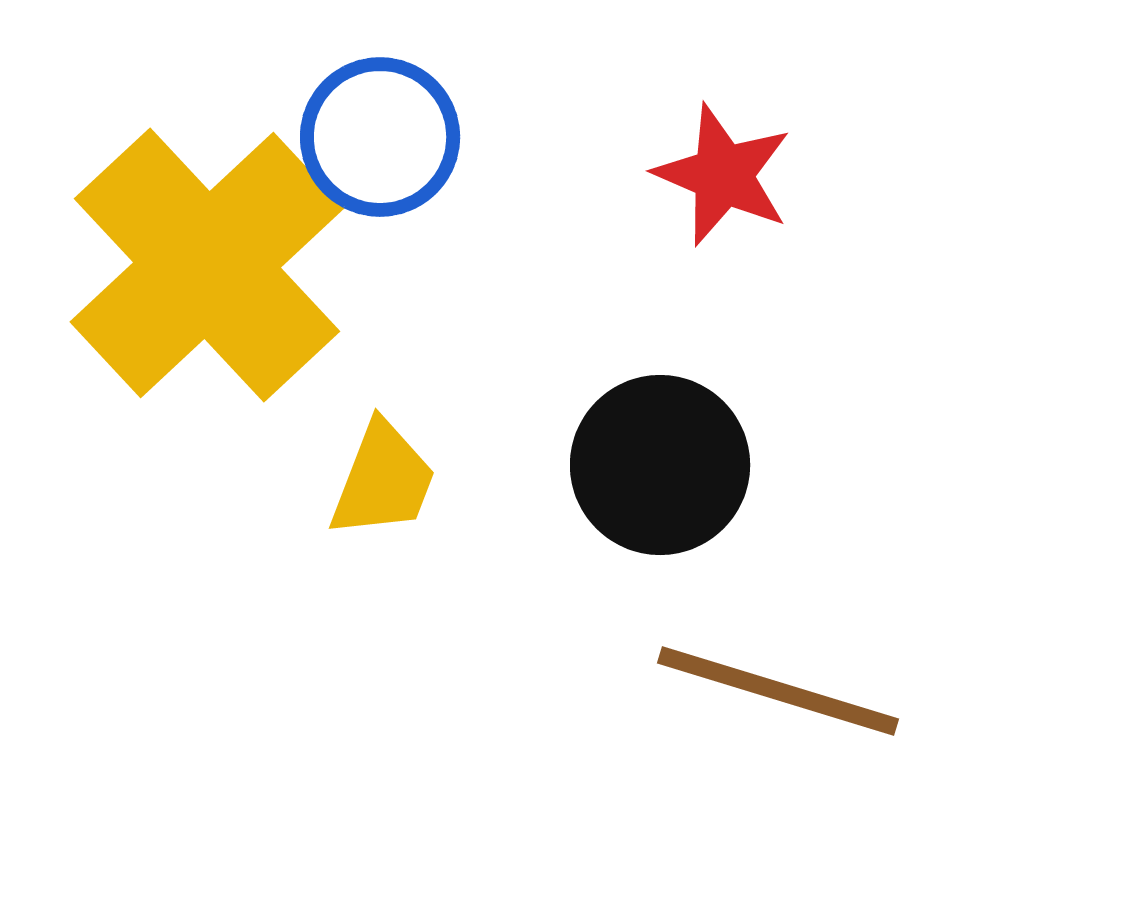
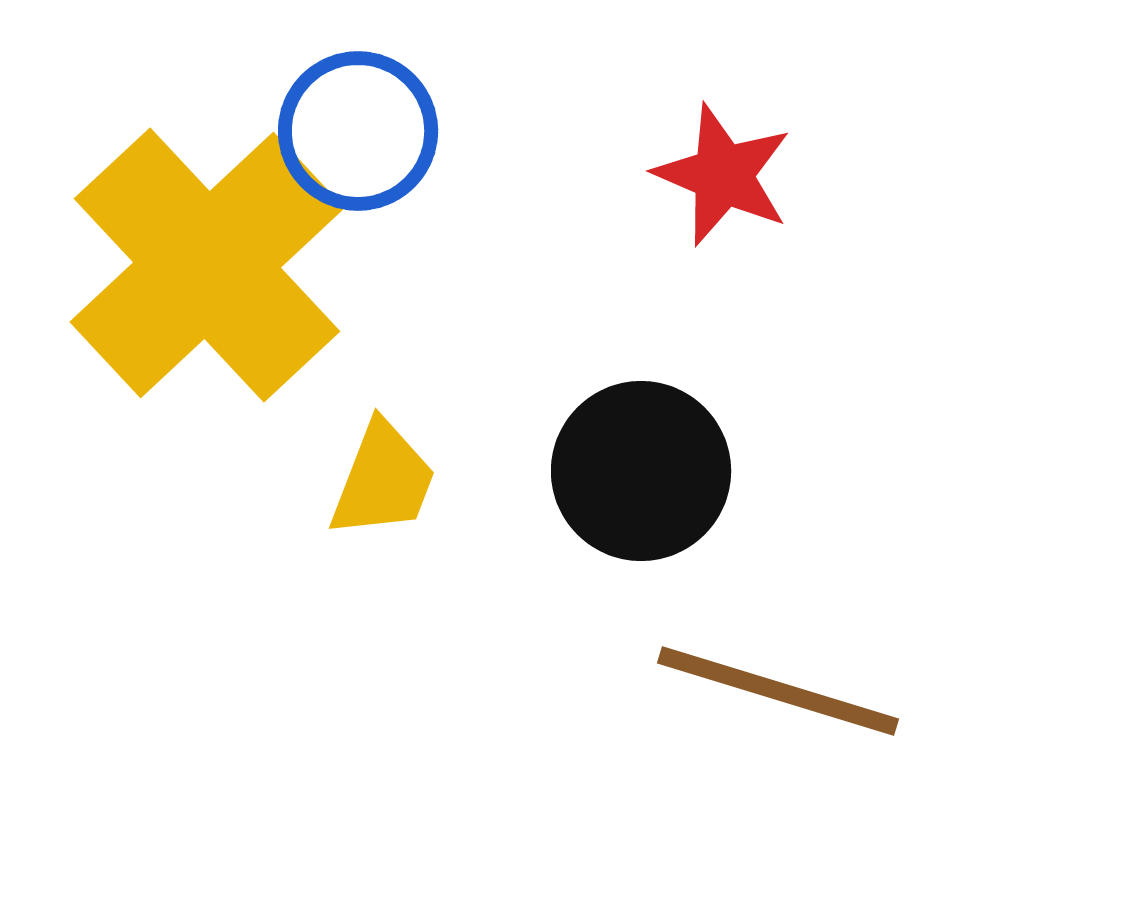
blue circle: moved 22 px left, 6 px up
black circle: moved 19 px left, 6 px down
